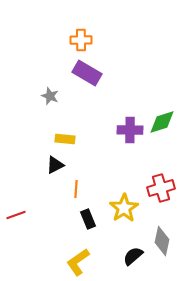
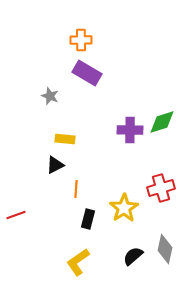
black rectangle: rotated 36 degrees clockwise
gray diamond: moved 3 px right, 8 px down
